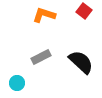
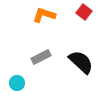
red square: moved 1 px down
